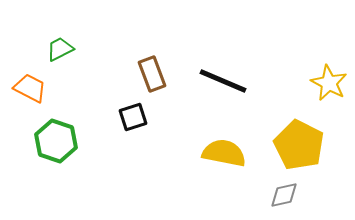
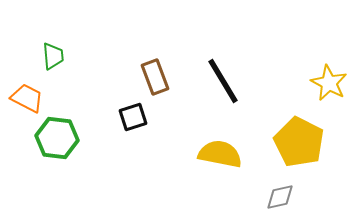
green trapezoid: moved 7 px left, 7 px down; rotated 112 degrees clockwise
brown rectangle: moved 3 px right, 3 px down
black line: rotated 36 degrees clockwise
orange trapezoid: moved 3 px left, 10 px down
green hexagon: moved 1 px right, 3 px up; rotated 12 degrees counterclockwise
yellow pentagon: moved 3 px up
yellow semicircle: moved 4 px left, 1 px down
gray diamond: moved 4 px left, 2 px down
